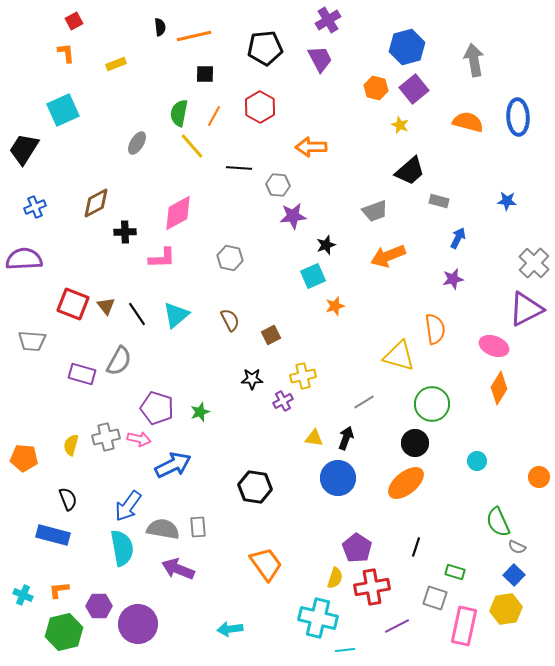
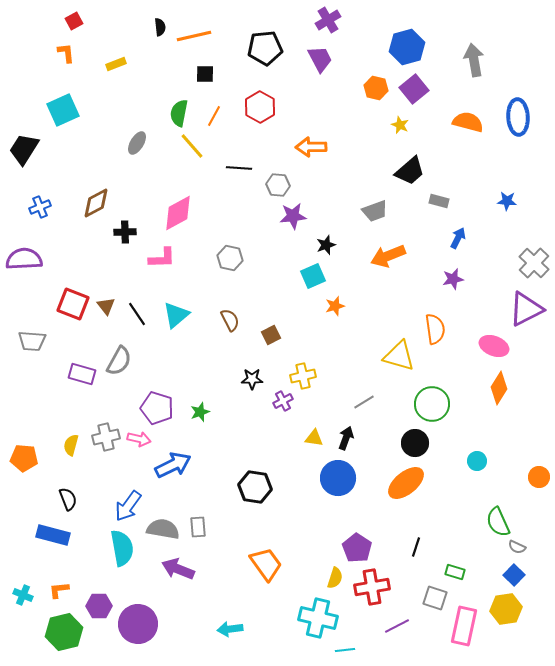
blue cross at (35, 207): moved 5 px right
